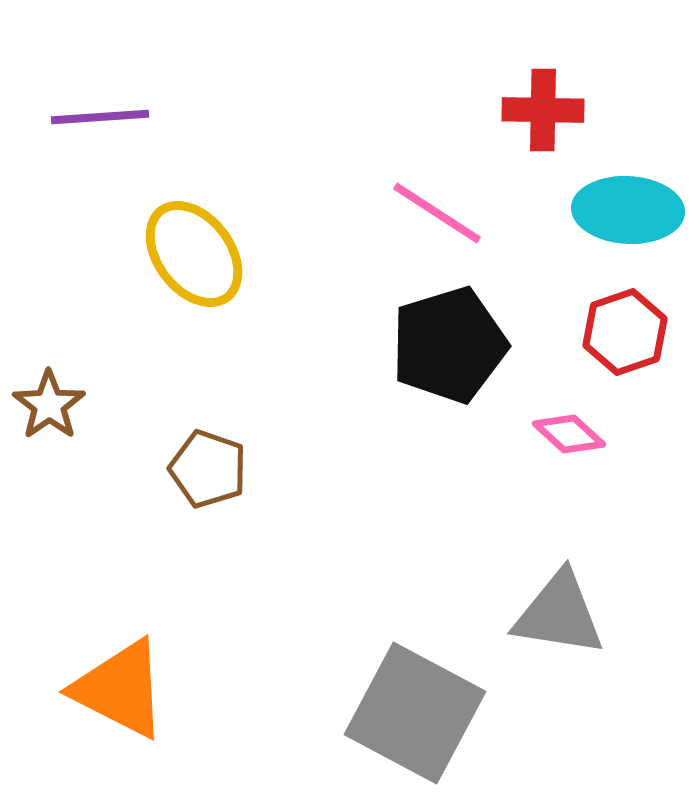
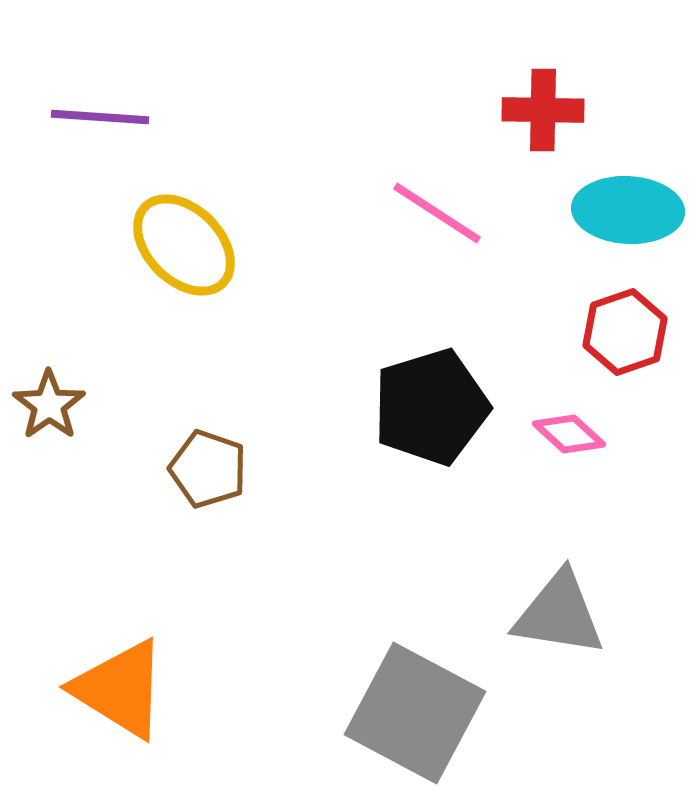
purple line: rotated 8 degrees clockwise
yellow ellipse: moved 10 px left, 9 px up; rotated 8 degrees counterclockwise
black pentagon: moved 18 px left, 62 px down
orange triangle: rotated 5 degrees clockwise
